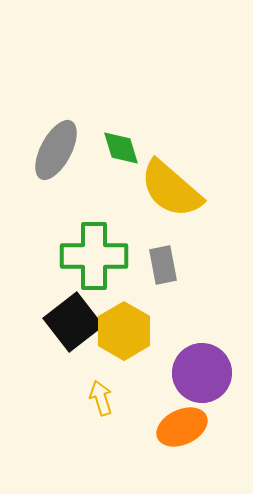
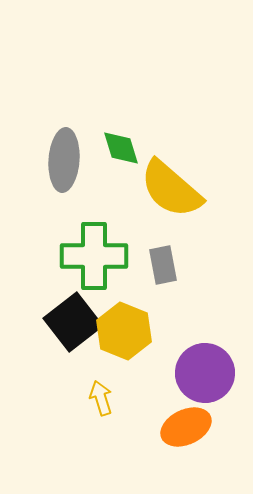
gray ellipse: moved 8 px right, 10 px down; rotated 24 degrees counterclockwise
yellow hexagon: rotated 8 degrees counterclockwise
purple circle: moved 3 px right
orange ellipse: moved 4 px right
